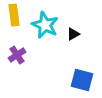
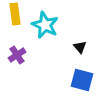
yellow rectangle: moved 1 px right, 1 px up
black triangle: moved 7 px right, 13 px down; rotated 40 degrees counterclockwise
